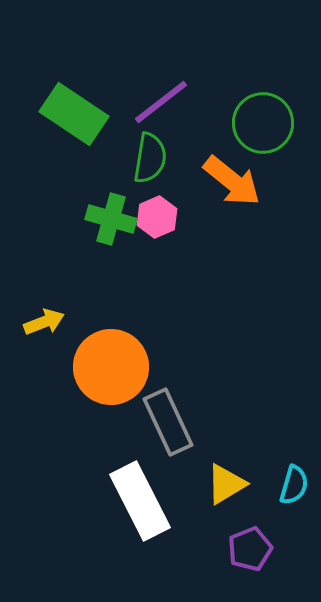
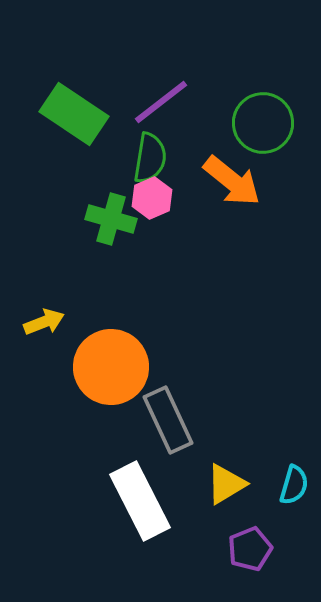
pink hexagon: moved 5 px left, 19 px up
gray rectangle: moved 2 px up
